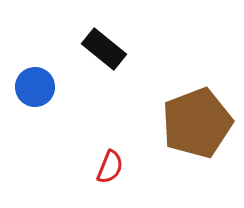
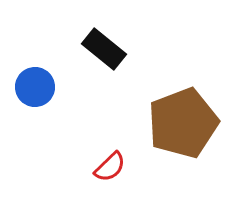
brown pentagon: moved 14 px left
red semicircle: rotated 24 degrees clockwise
